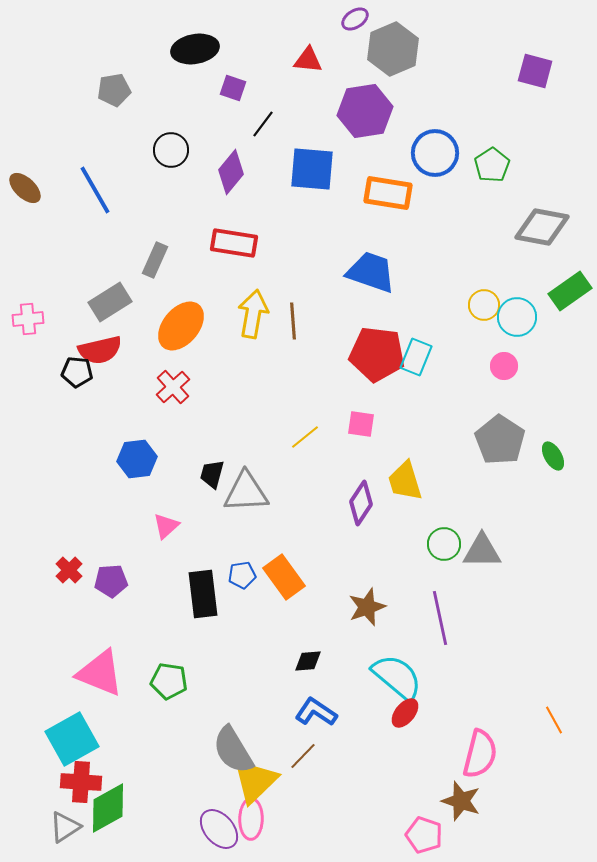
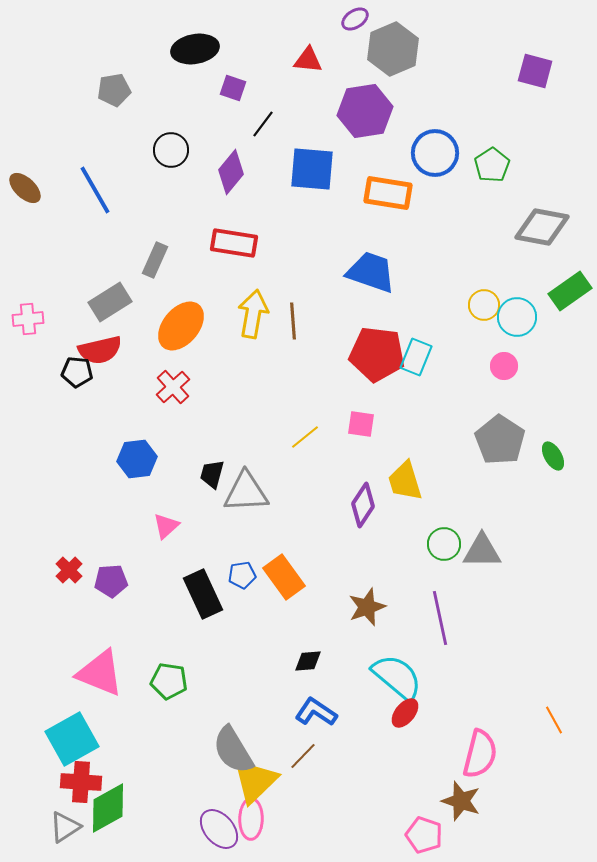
purple diamond at (361, 503): moved 2 px right, 2 px down
black rectangle at (203, 594): rotated 18 degrees counterclockwise
